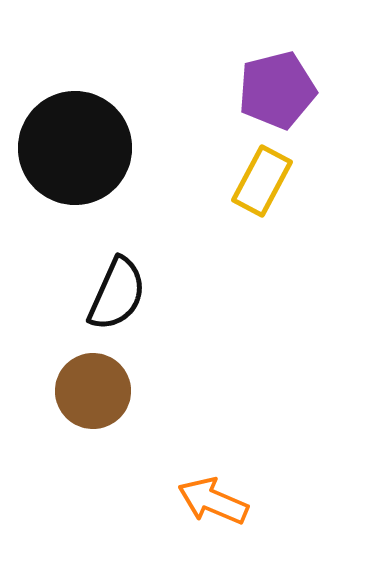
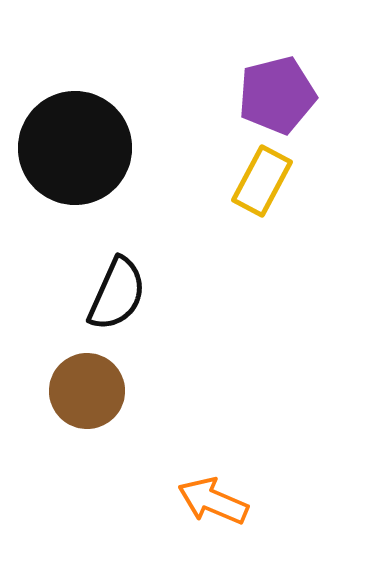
purple pentagon: moved 5 px down
brown circle: moved 6 px left
